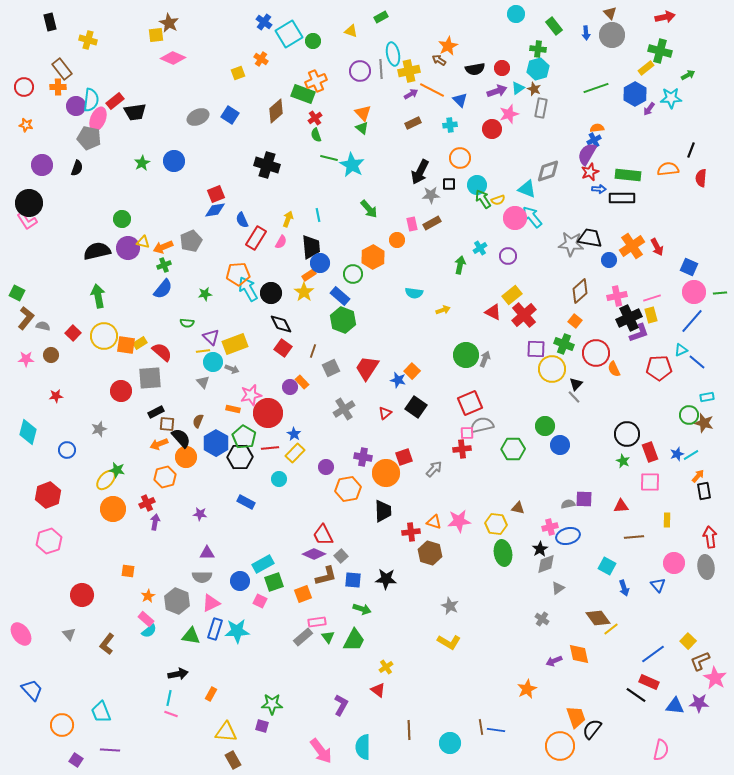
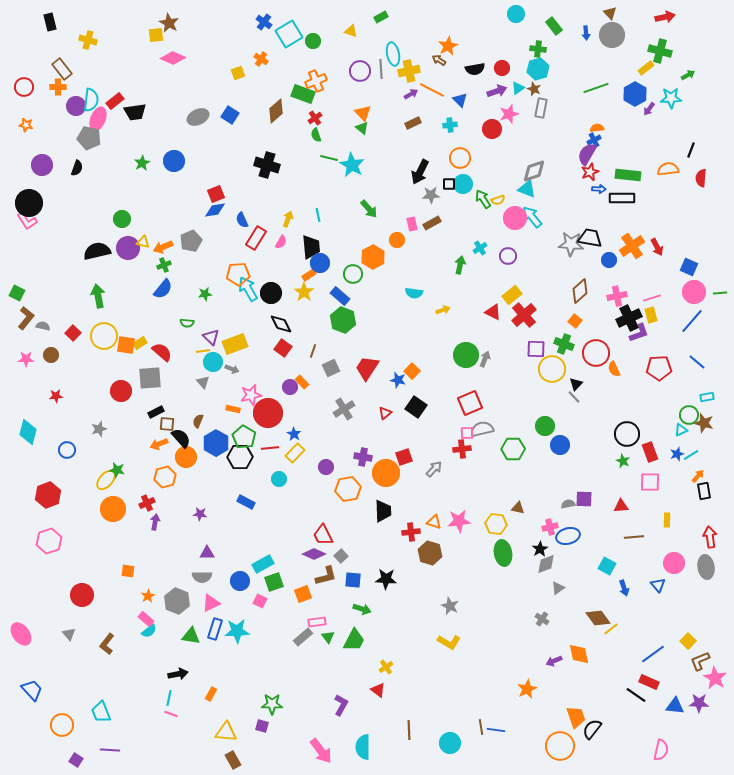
gray diamond at (548, 171): moved 14 px left
cyan circle at (477, 185): moved 14 px left, 1 px up
cyan triangle at (681, 350): moved 80 px down
gray semicircle at (482, 425): moved 4 px down
